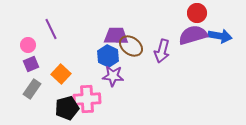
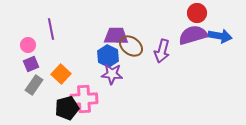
purple line: rotated 15 degrees clockwise
purple star: moved 1 px left, 2 px up
gray rectangle: moved 2 px right, 4 px up
pink cross: moved 3 px left
